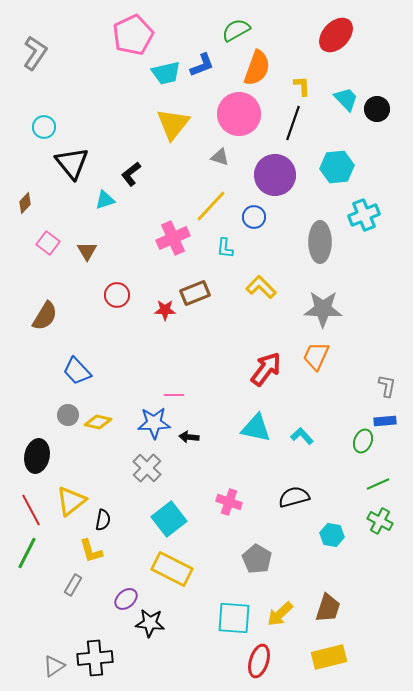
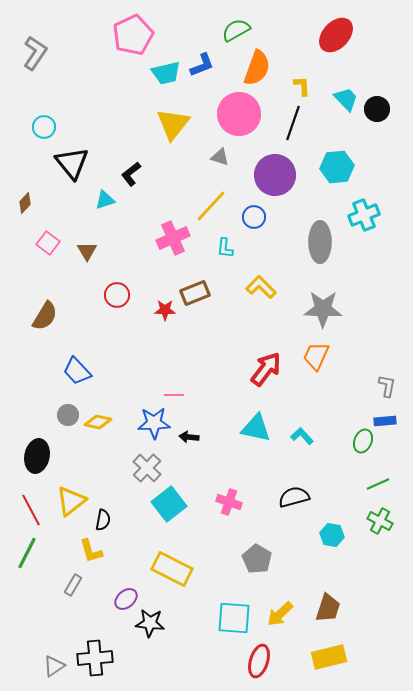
cyan square at (169, 519): moved 15 px up
